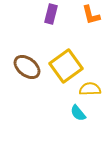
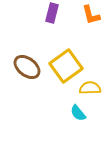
purple rectangle: moved 1 px right, 1 px up
yellow semicircle: moved 1 px up
